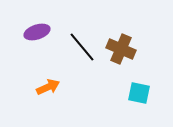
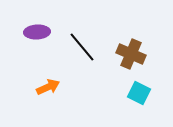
purple ellipse: rotated 15 degrees clockwise
brown cross: moved 10 px right, 5 px down
cyan square: rotated 15 degrees clockwise
